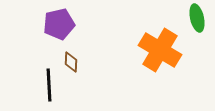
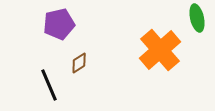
orange cross: rotated 18 degrees clockwise
brown diamond: moved 8 px right, 1 px down; rotated 55 degrees clockwise
black line: rotated 20 degrees counterclockwise
